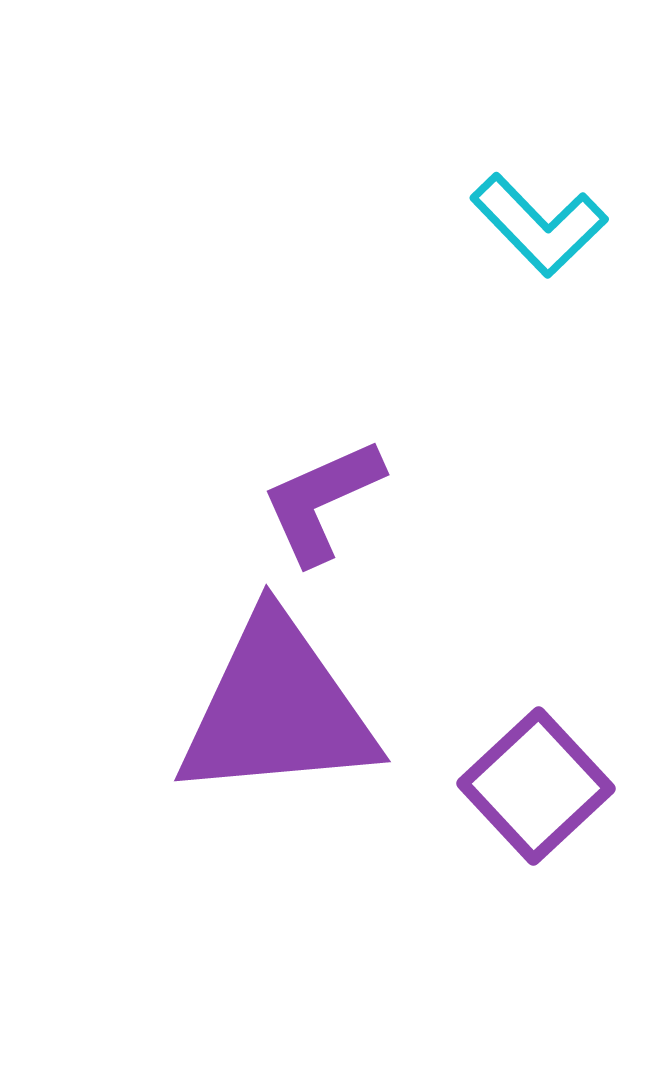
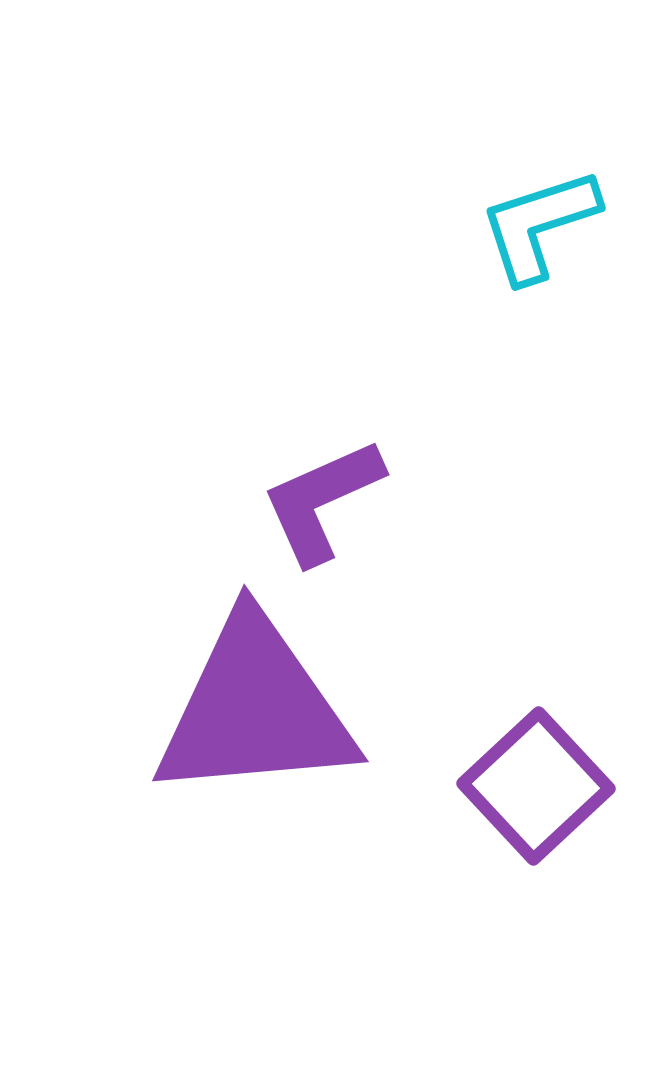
cyan L-shape: rotated 116 degrees clockwise
purple triangle: moved 22 px left
